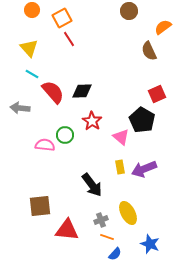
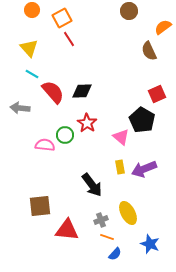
red star: moved 5 px left, 2 px down
